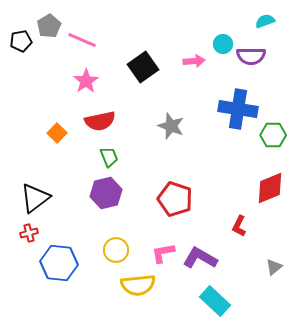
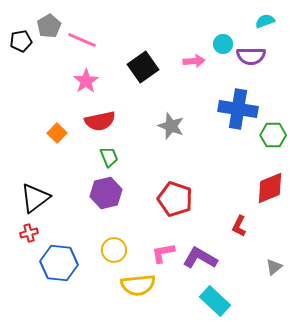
yellow circle: moved 2 px left
